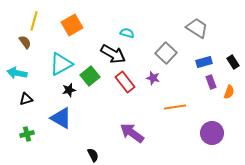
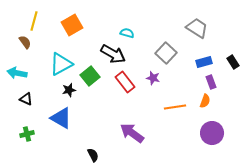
orange semicircle: moved 24 px left, 9 px down
black triangle: rotated 40 degrees clockwise
